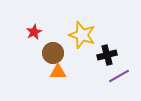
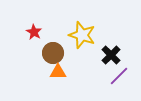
red star: rotated 14 degrees counterclockwise
black cross: moved 4 px right; rotated 30 degrees counterclockwise
purple line: rotated 15 degrees counterclockwise
